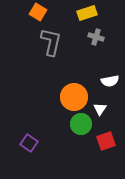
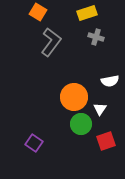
gray L-shape: rotated 24 degrees clockwise
purple square: moved 5 px right
